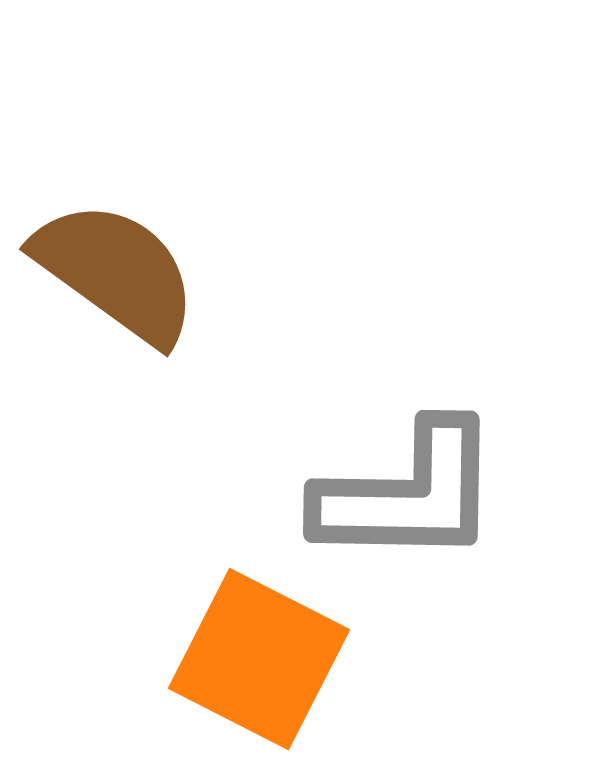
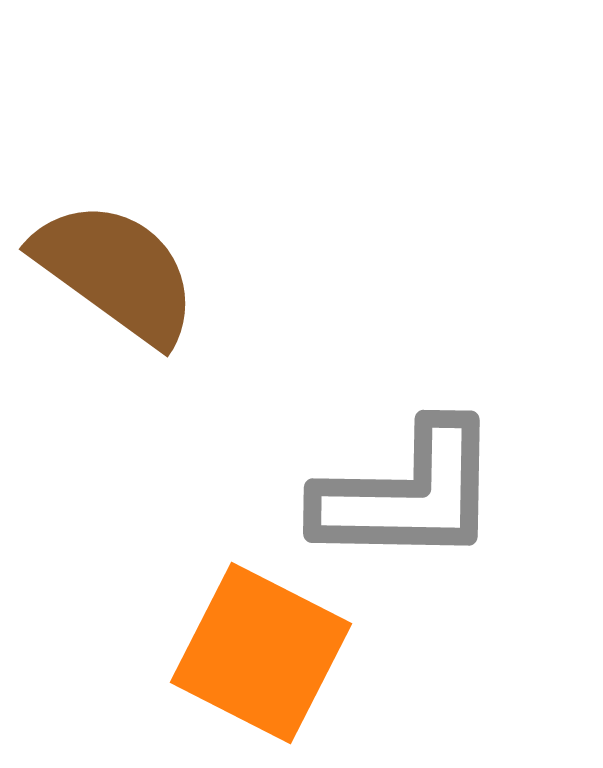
orange square: moved 2 px right, 6 px up
